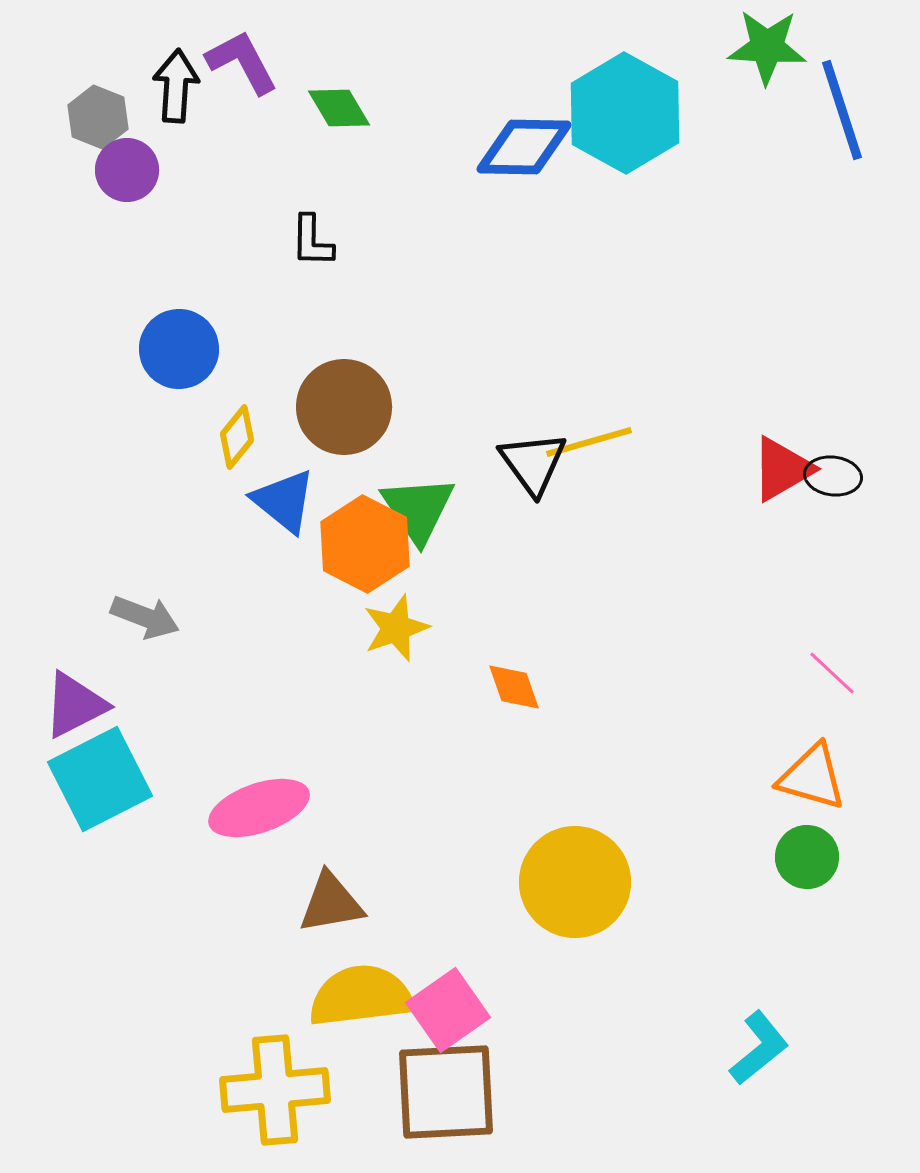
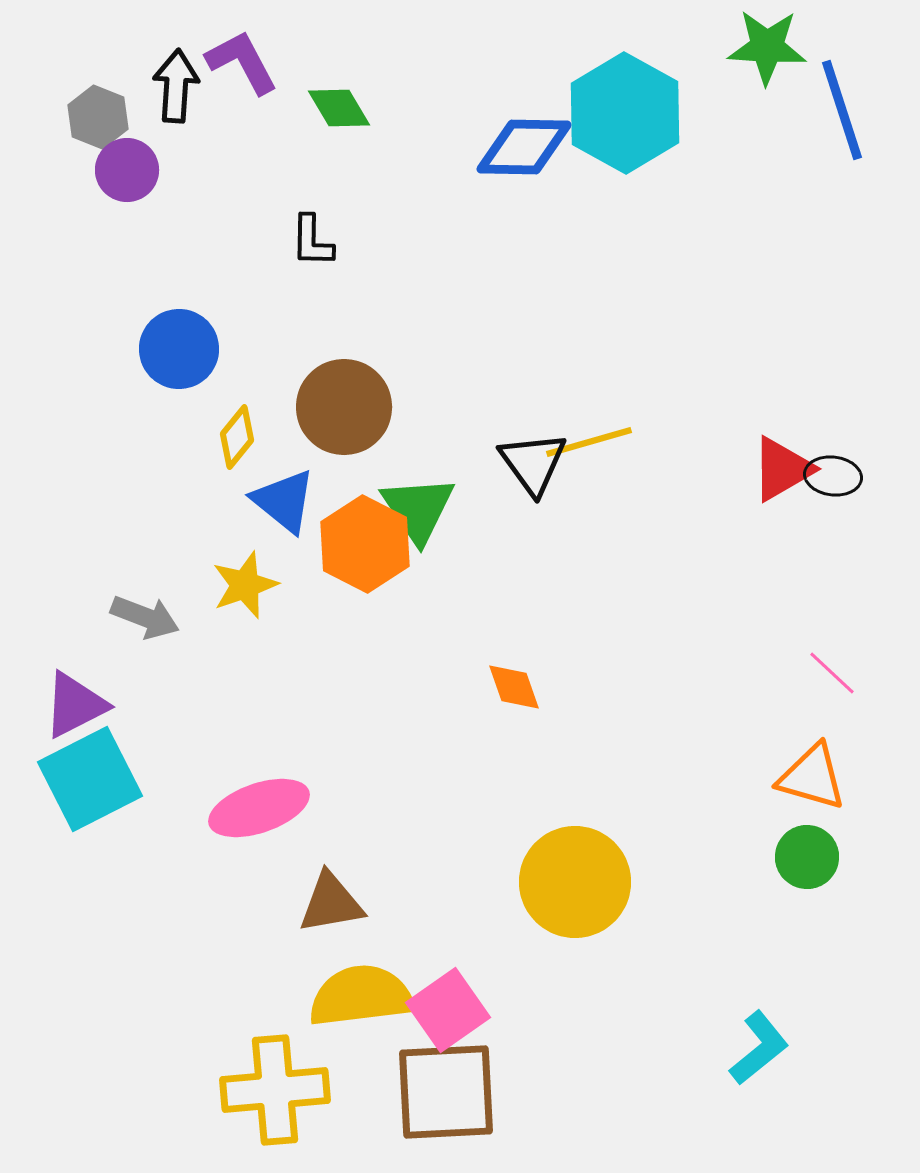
yellow star: moved 151 px left, 43 px up
cyan square: moved 10 px left
